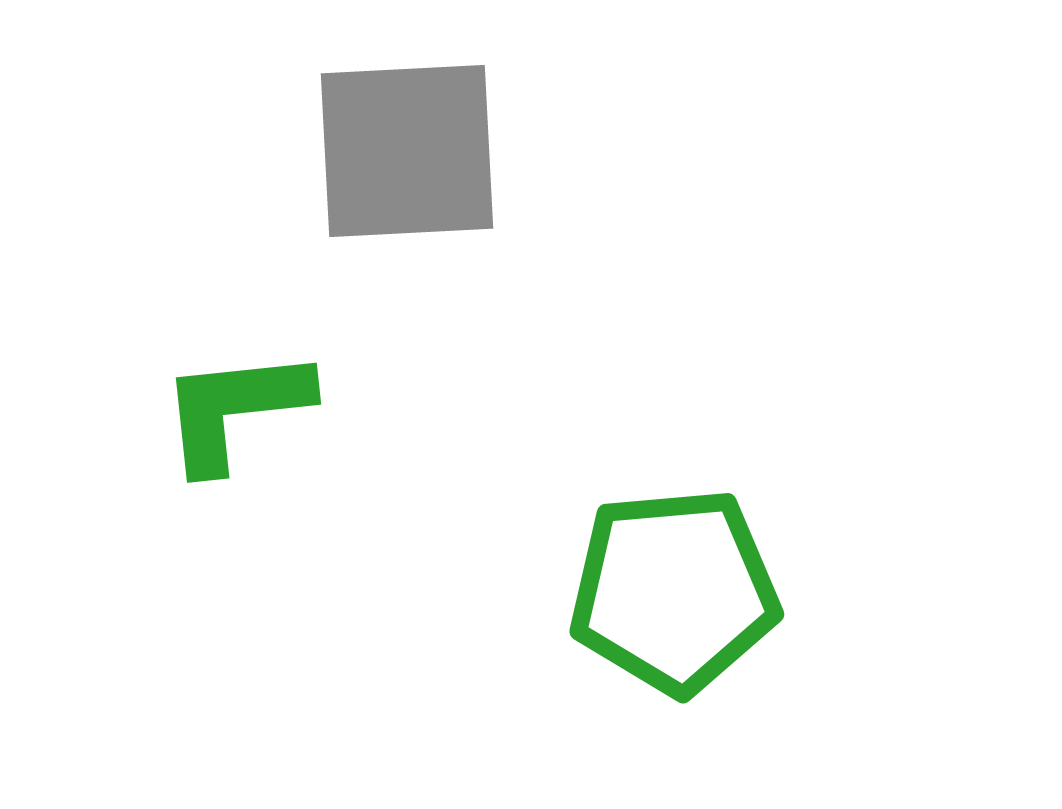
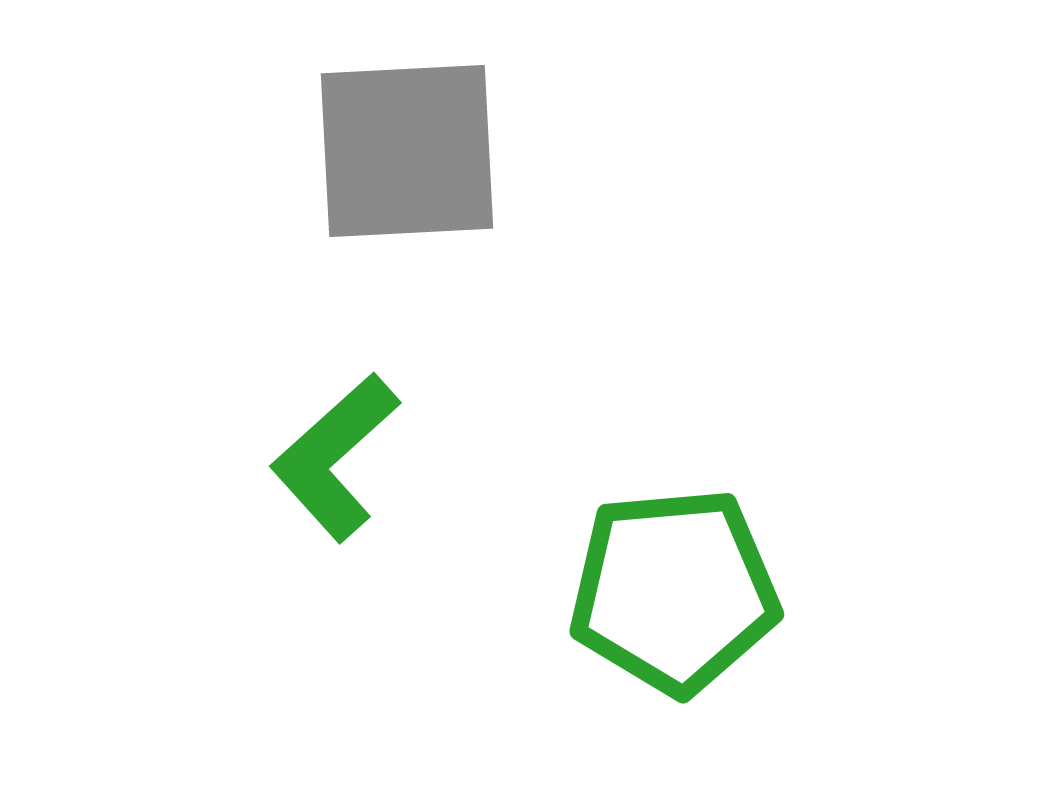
green L-shape: moved 100 px right, 48 px down; rotated 36 degrees counterclockwise
